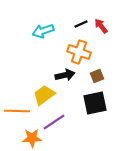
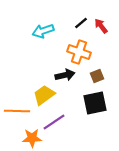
black line: moved 1 px up; rotated 16 degrees counterclockwise
